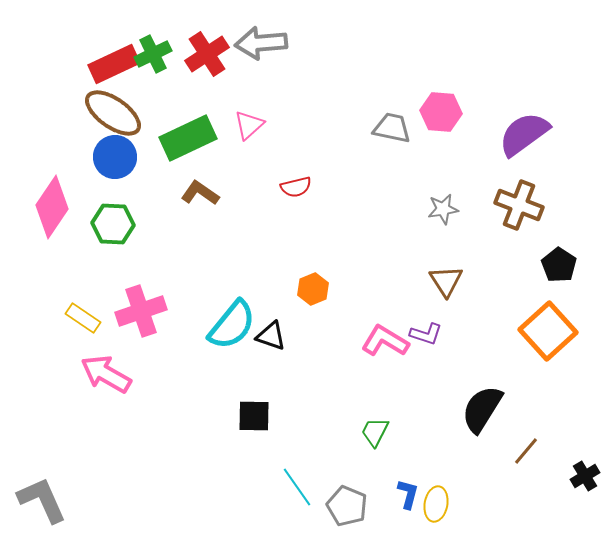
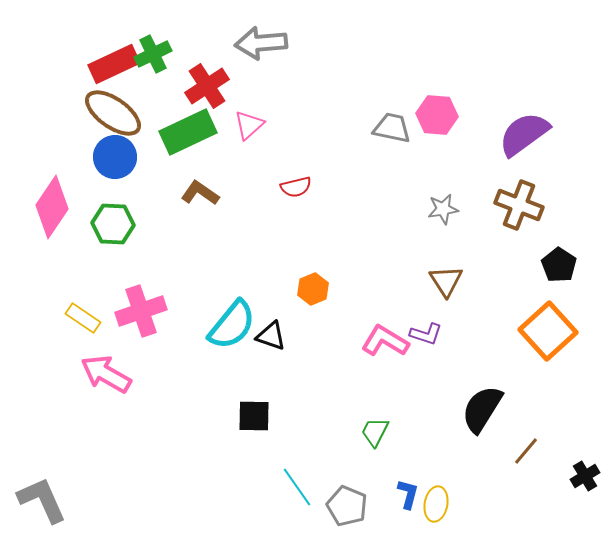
red cross: moved 32 px down
pink hexagon: moved 4 px left, 3 px down
green rectangle: moved 6 px up
